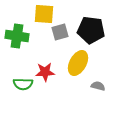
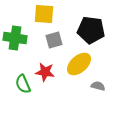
gray square: moved 6 px left, 8 px down
green cross: moved 2 px left, 2 px down
yellow ellipse: moved 1 px right, 1 px down; rotated 20 degrees clockwise
red star: rotated 12 degrees clockwise
green semicircle: rotated 66 degrees clockwise
